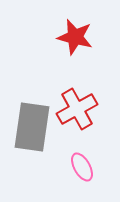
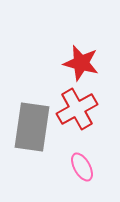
red star: moved 6 px right, 26 px down
